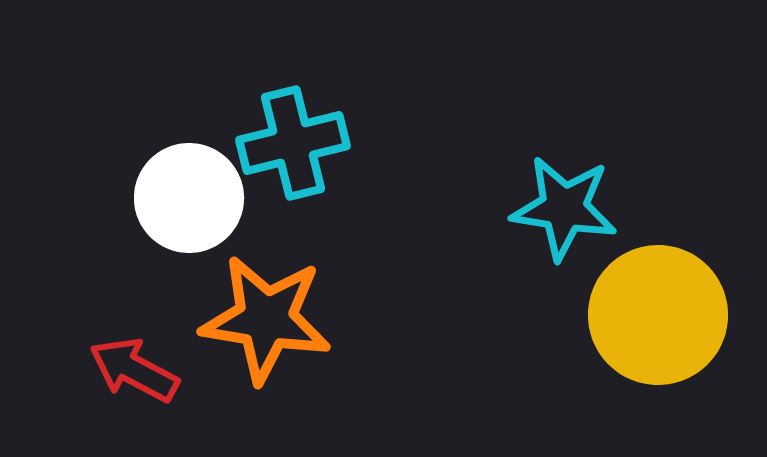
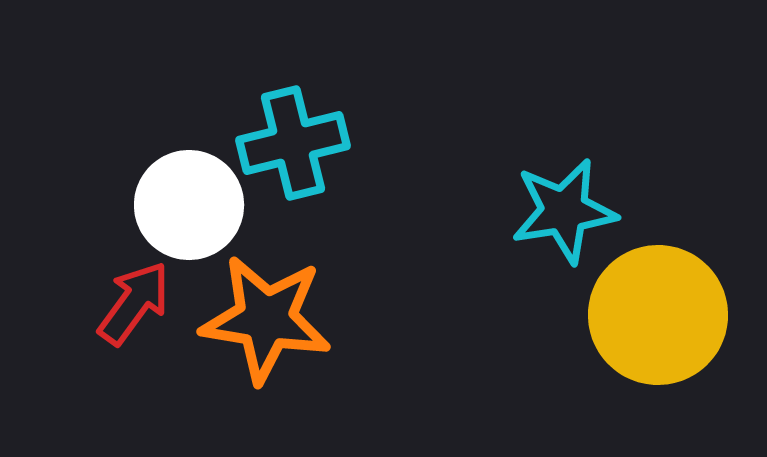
white circle: moved 7 px down
cyan star: moved 3 px down; rotated 18 degrees counterclockwise
red arrow: moved 67 px up; rotated 98 degrees clockwise
